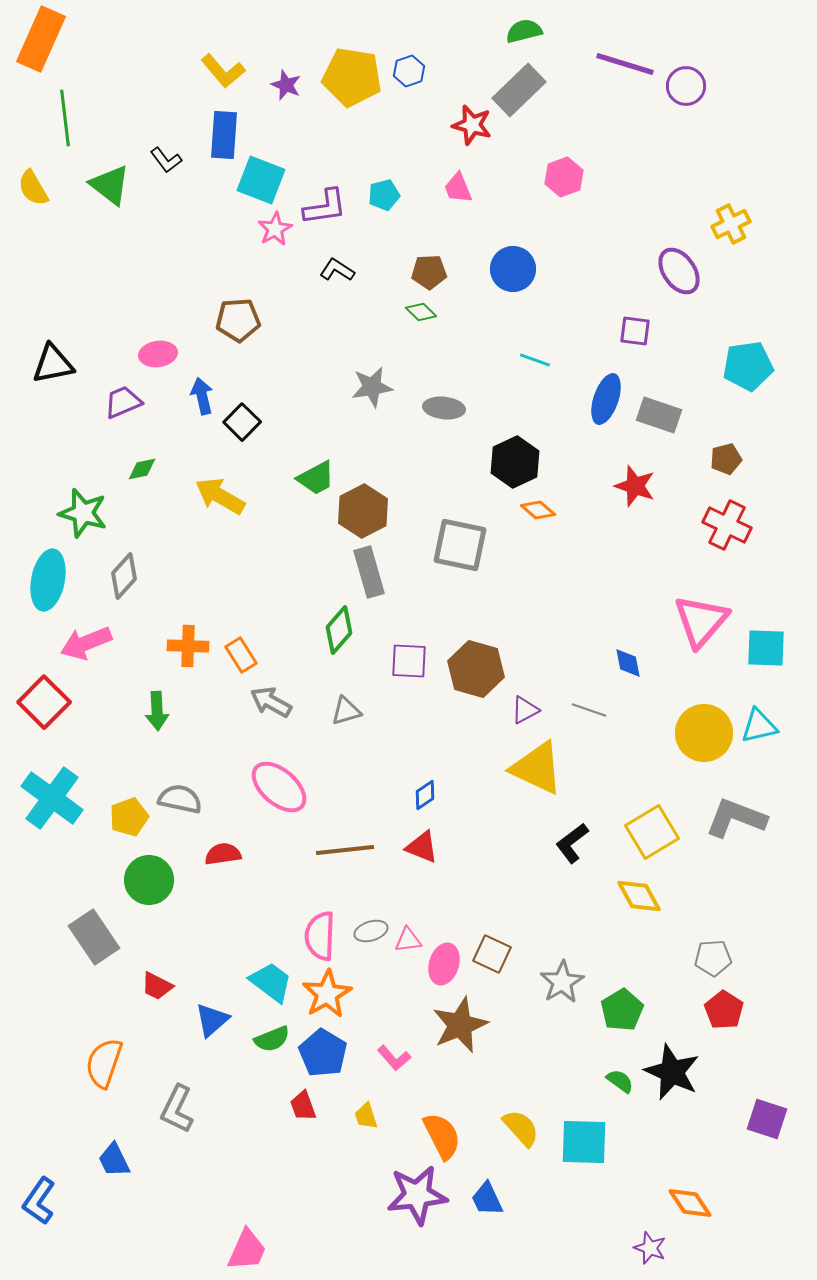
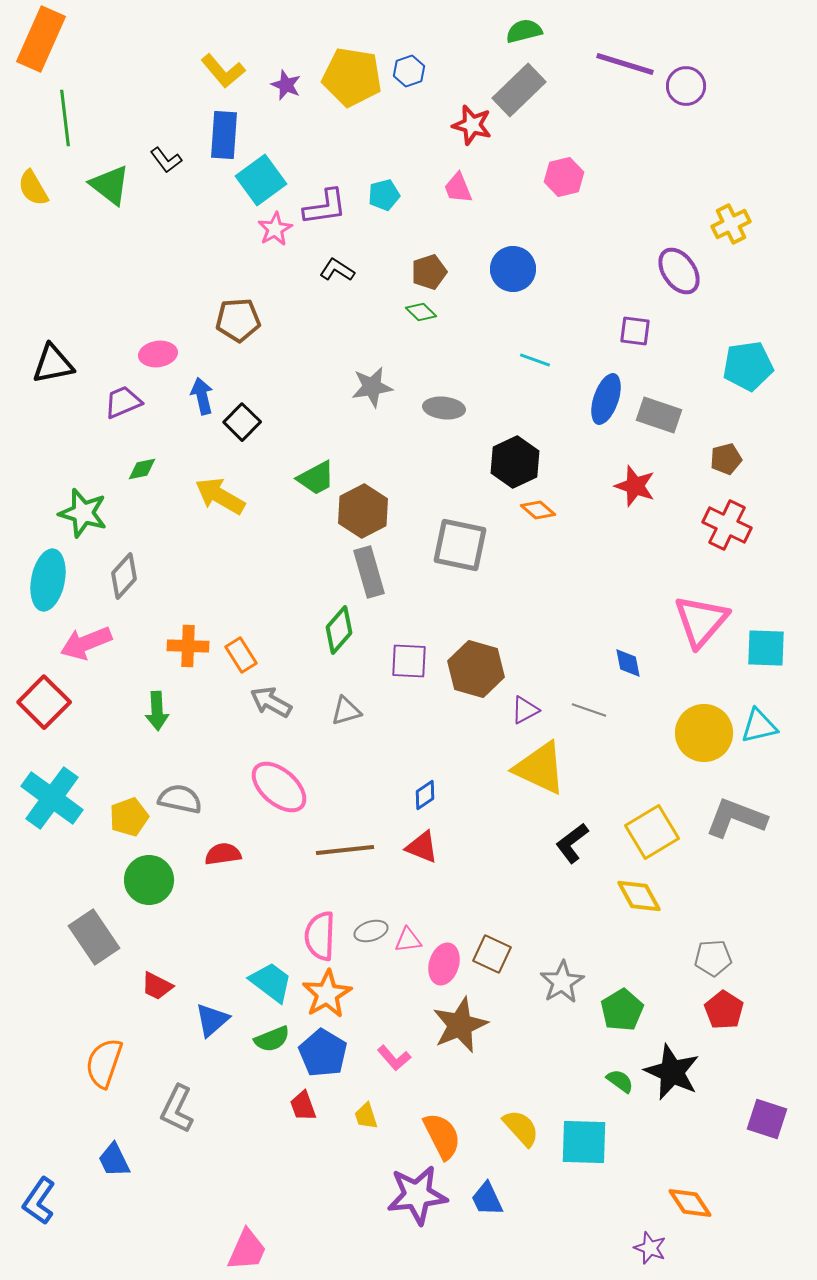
pink hexagon at (564, 177): rotated 6 degrees clockwise
cyan square at (261, 180): rotated 33 degrees clockwise
brown pentagon at (429, 272): rotated 16 degrees counterclockwise
yellow triangle at (537, 768): moved 3 px right
